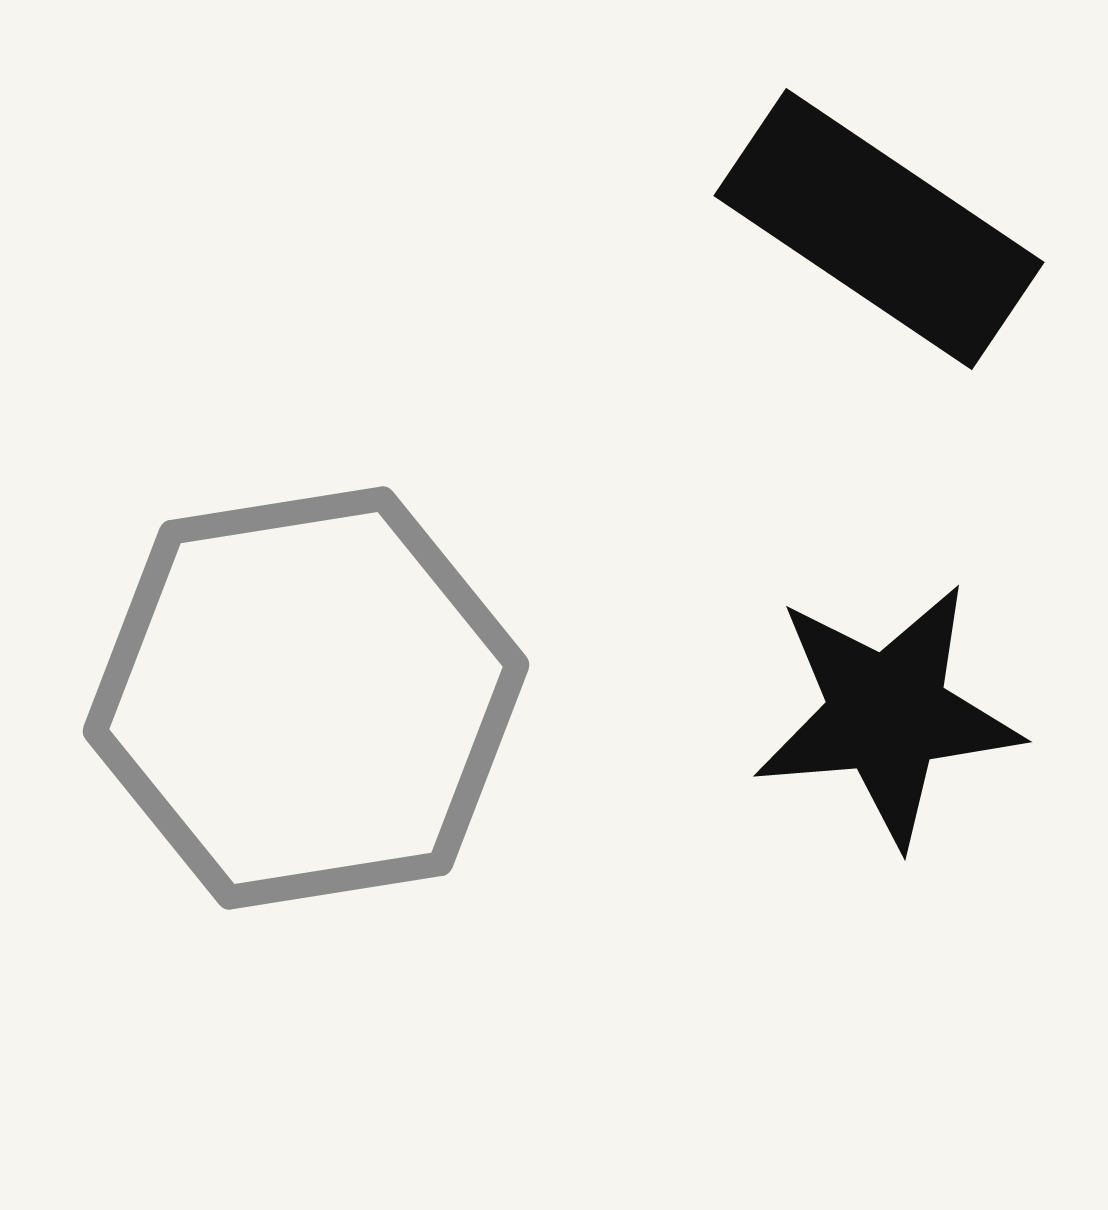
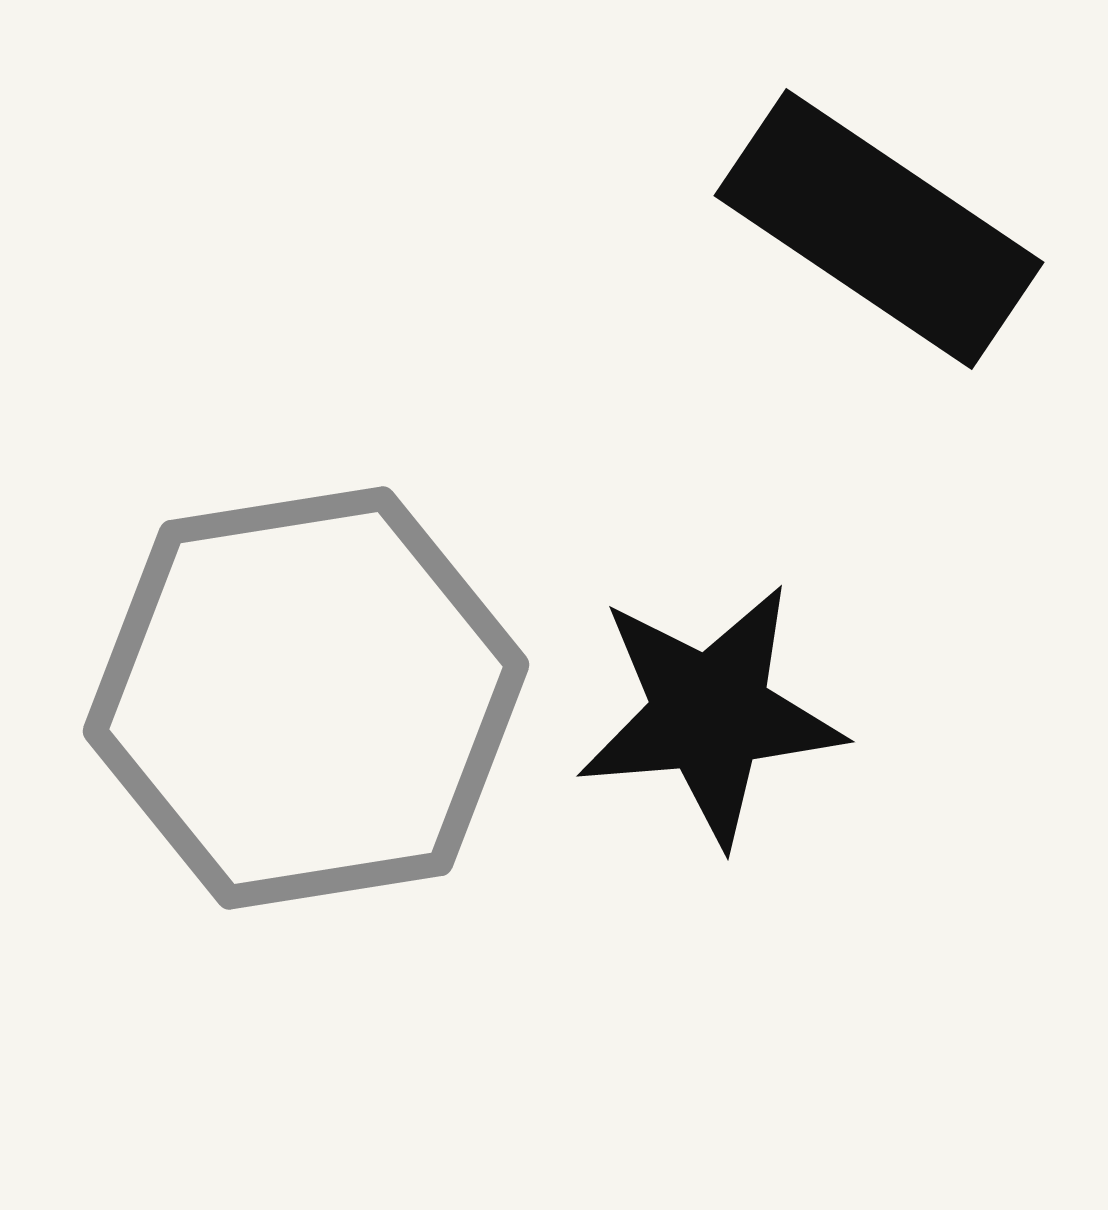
black star: moved 177 px left
